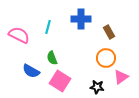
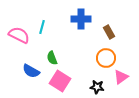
cyan line: moved 6 px left
